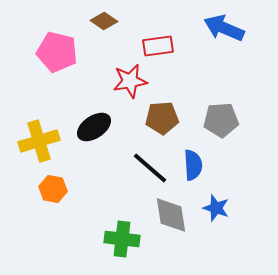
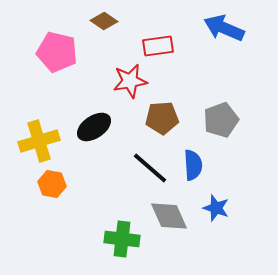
gray pentagon: rotated 16 degrees counterclockwise
orange hexagon: moved 1 px left, 5 px up
gray diamond: moved 2 px left, 1 px down; rotated 15 degrees counterclockwise
